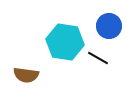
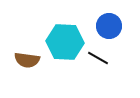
cyan hexagon: rotated 6 degrees counterclockwise
brown semicircle: moved 1 px right, 15 px up
